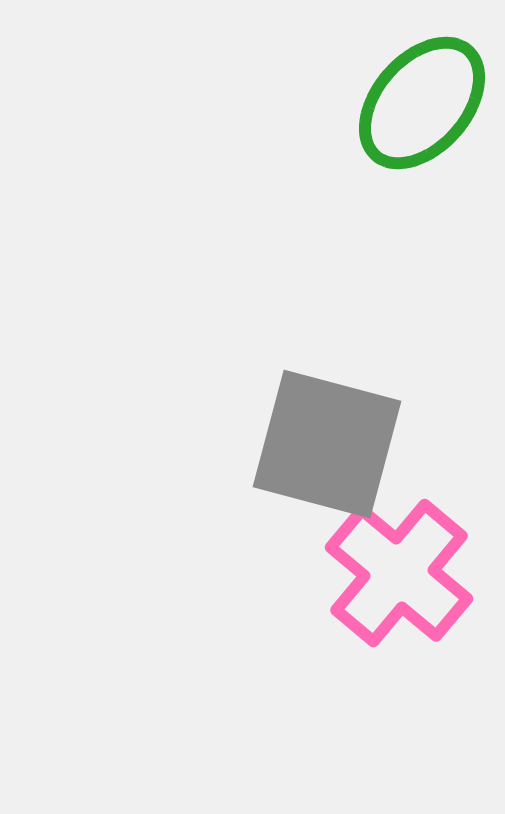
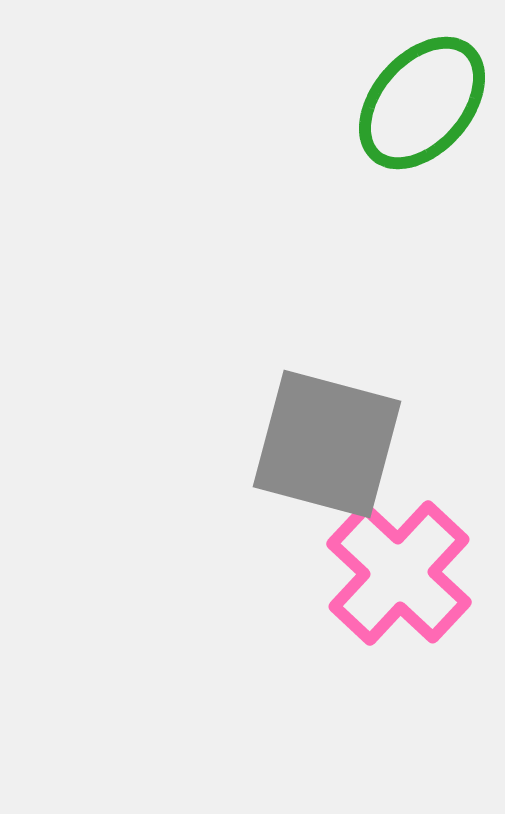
pink cross: rotated 3 degrees clockwise
